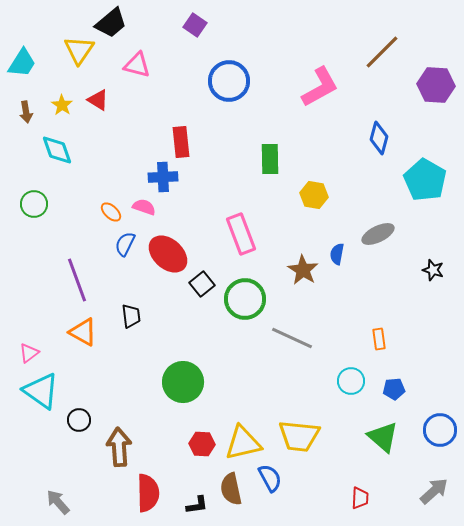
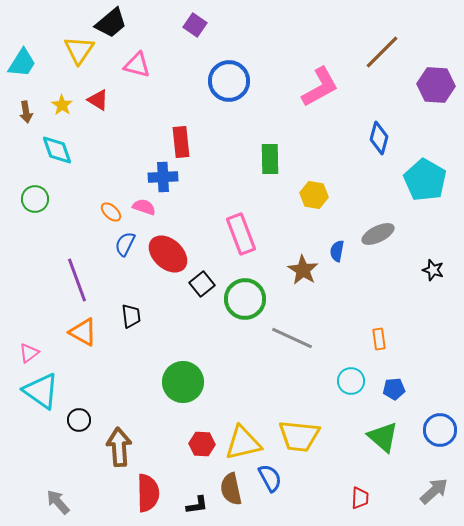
green circle at (34, 204): moved 1 px right, 5 px up
blue semicircle at (337, 254): moved 3 px up
